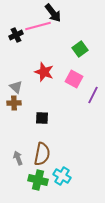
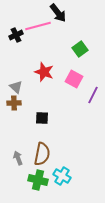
black arrow: moved 5 px right
